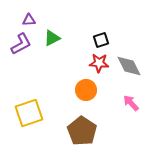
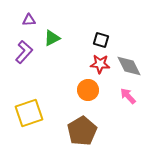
black square: rotated 35 degrees clockwise
purple L-shape: moved 3 px right, 8 px down; rotated 20 degrees counterclockwise
red star: moved 1 px right, 1 px down
orange circle: moved 2 px right
pink arrow: moved 3 px left, 7 px up
brown pentagon: rotated 8 degrees clockwise
